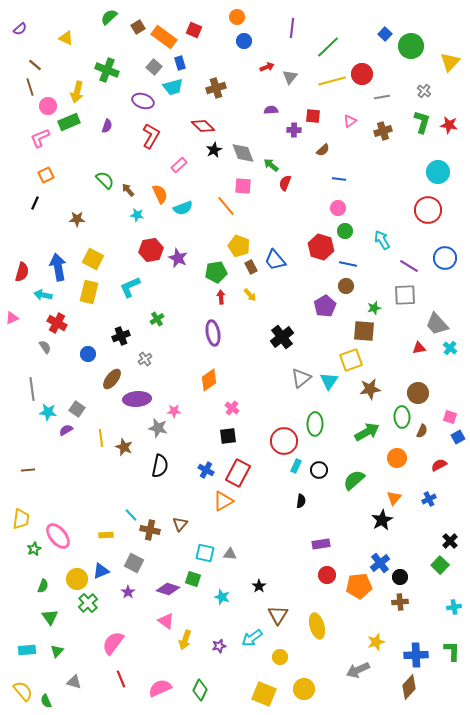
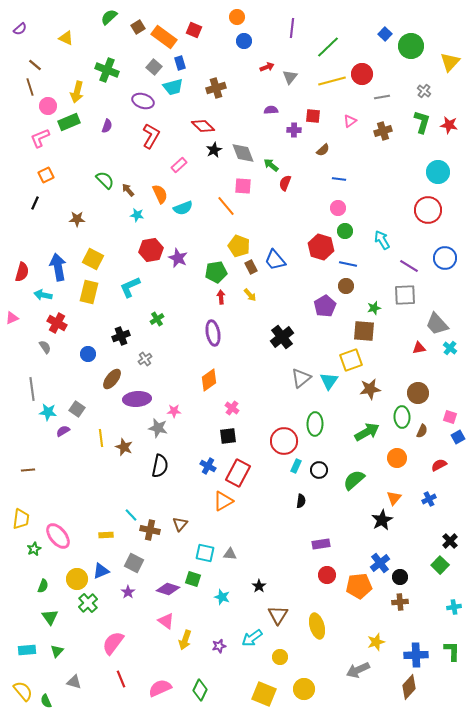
purple semicircle at (66, 430): moved 3 px left, 1 px down
blue cross at (206, 470): moved 2 px right, 4 px up
